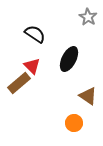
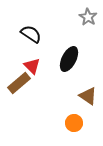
black semicircle: moved 4 px left
